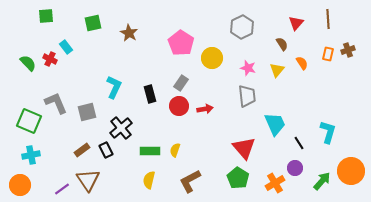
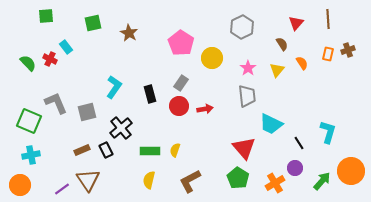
pink star at (248, 68): rotated 21 degrees clockwise
cyan L-shape at (114, 87): rotated 10 degrees clockwise
cyan trapezoid at (275, 124): moved 4 px left; rotated 140 degrees clockwise
brown rectangle at (82, 150): rotated 14 degrees clockwise
